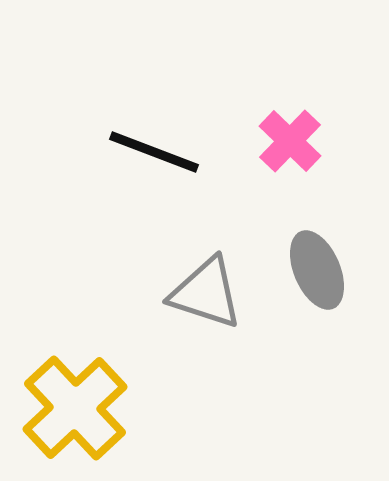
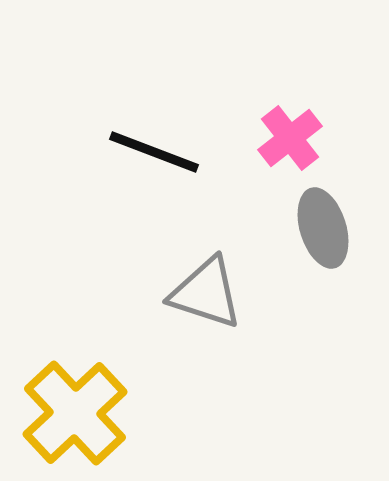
pink cross: moved 3 px up; rotated 8 degrees clockwise
gray ellipse: moved 6 px right, 42 px up; rotated 6 degrees clockwise
yellow cross: moved 5 px down
